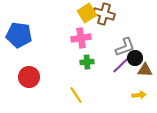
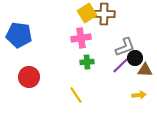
brown cross: rotated 15 degrees counterclockwise
